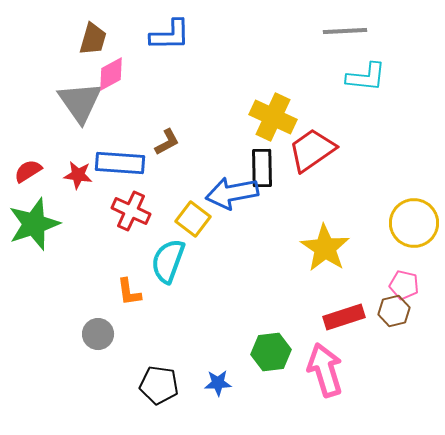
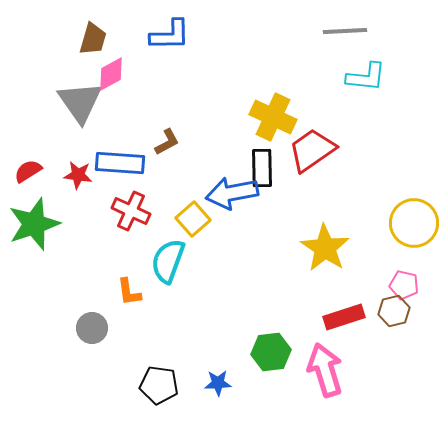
yellow square: rotated 12 degrees clockwise
gray circle: moved 6 px left, 6 px up
